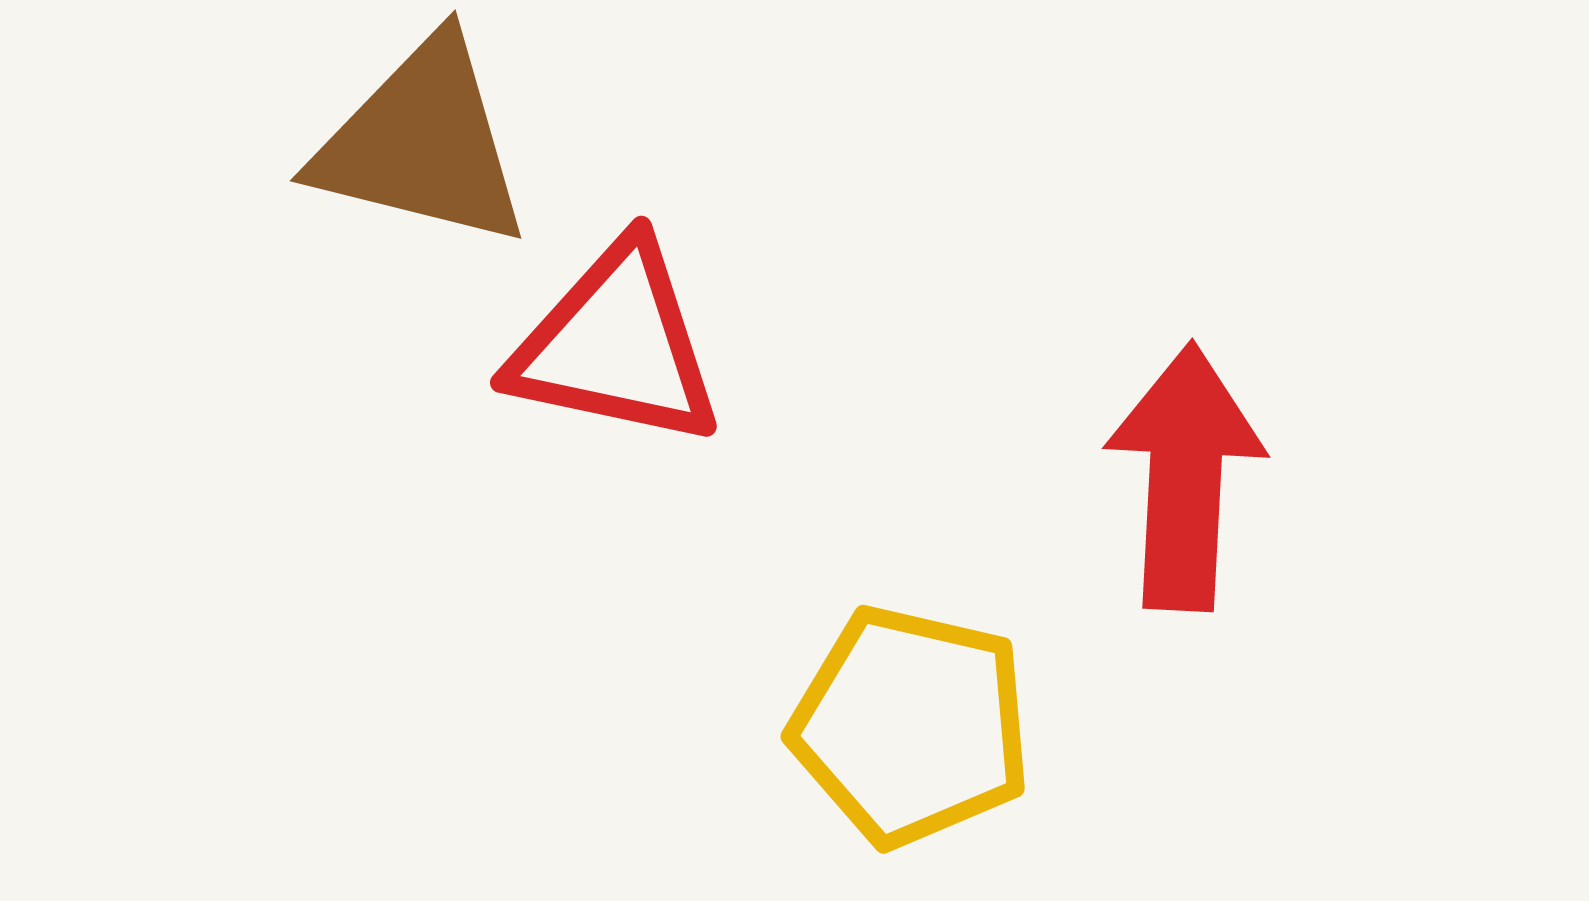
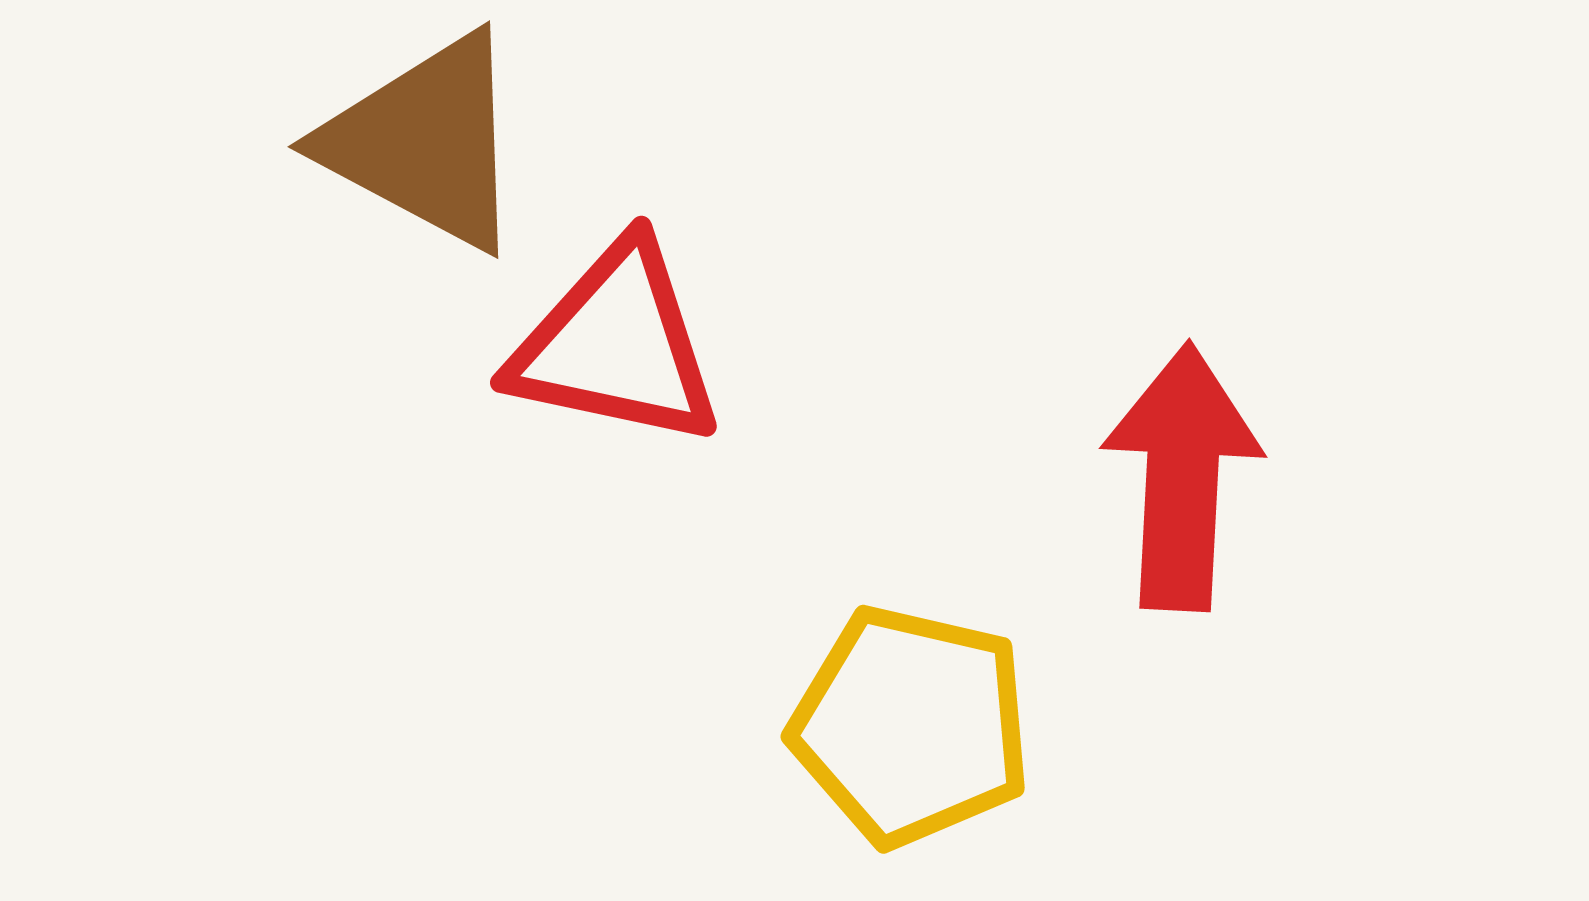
brown triangle: moved 3 px right, 1 px up; rotated 14 degrees clockwise
red arrow: moved 3 px left
